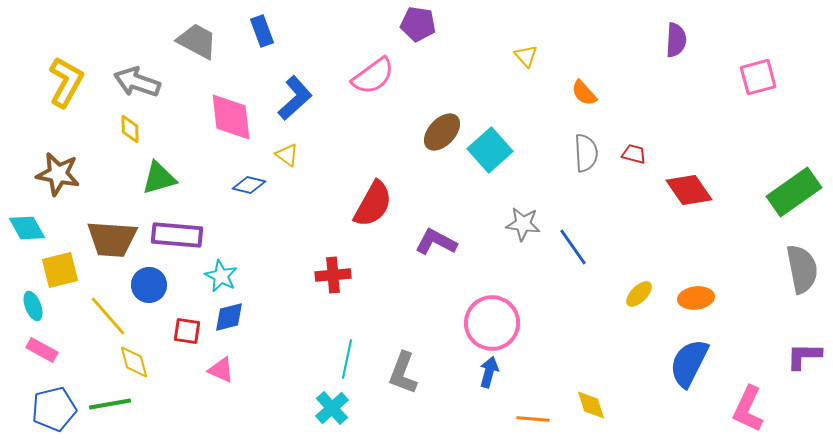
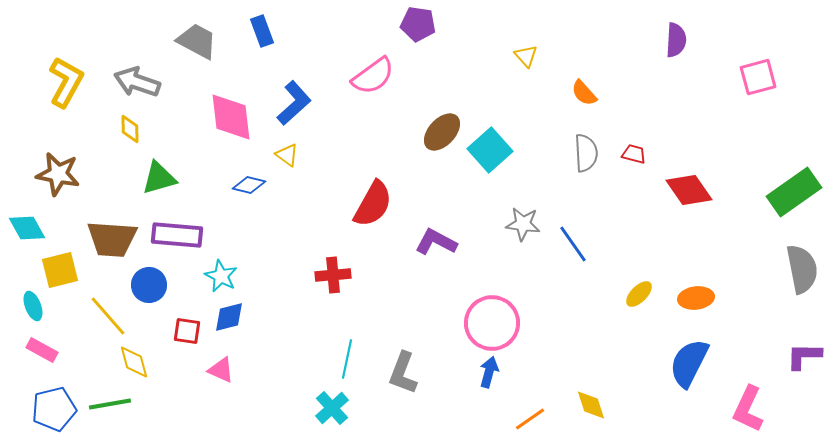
blue L-shape at (295, 98): moved 1 px left, 5 px down
blue line at (573, 247): moved 3 px up
orange line at (533, 419): moved 3 px left; rotated 40 degrees counterclockwise
